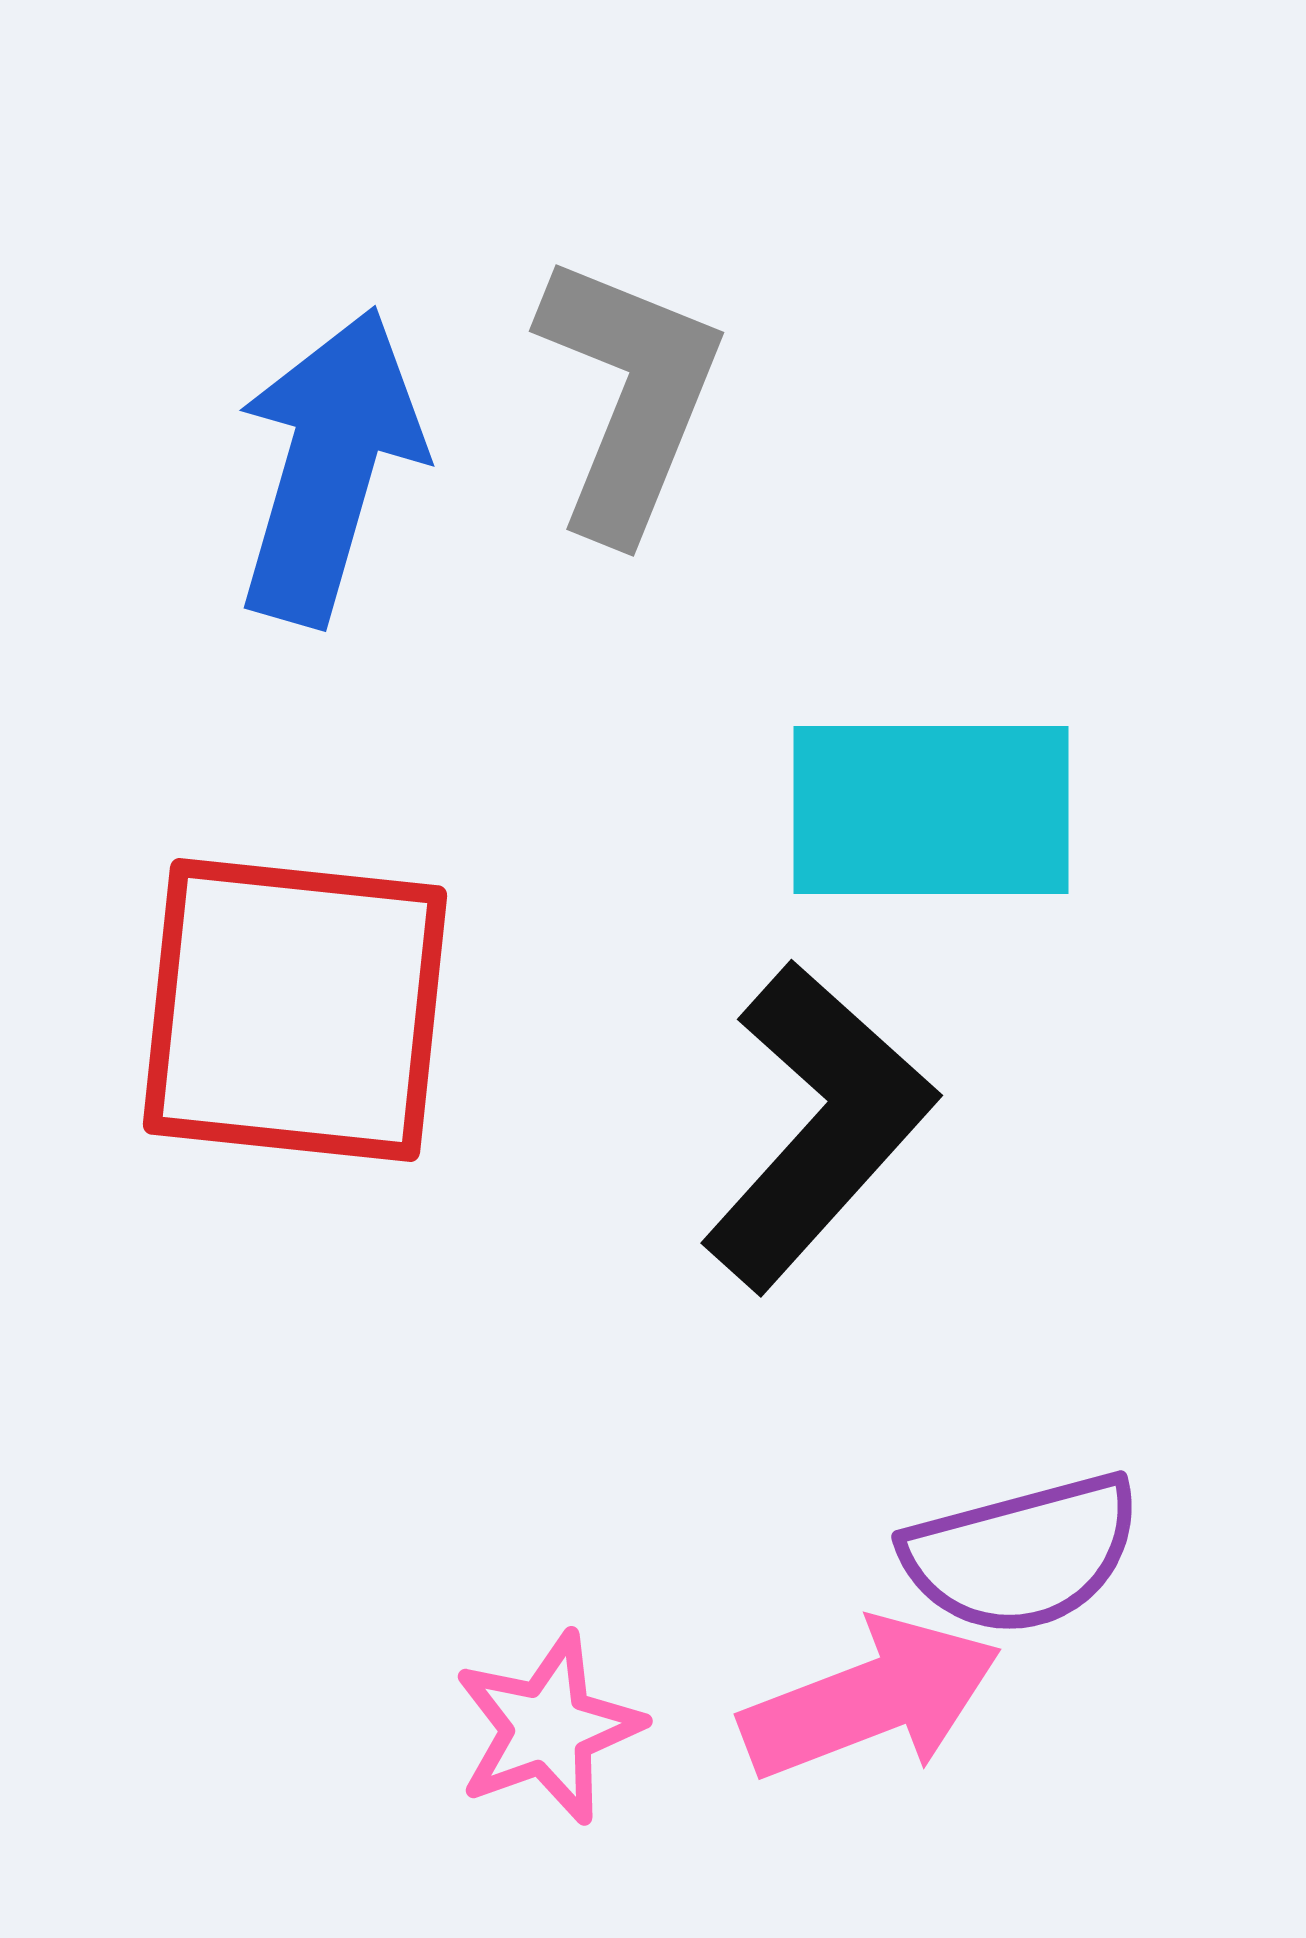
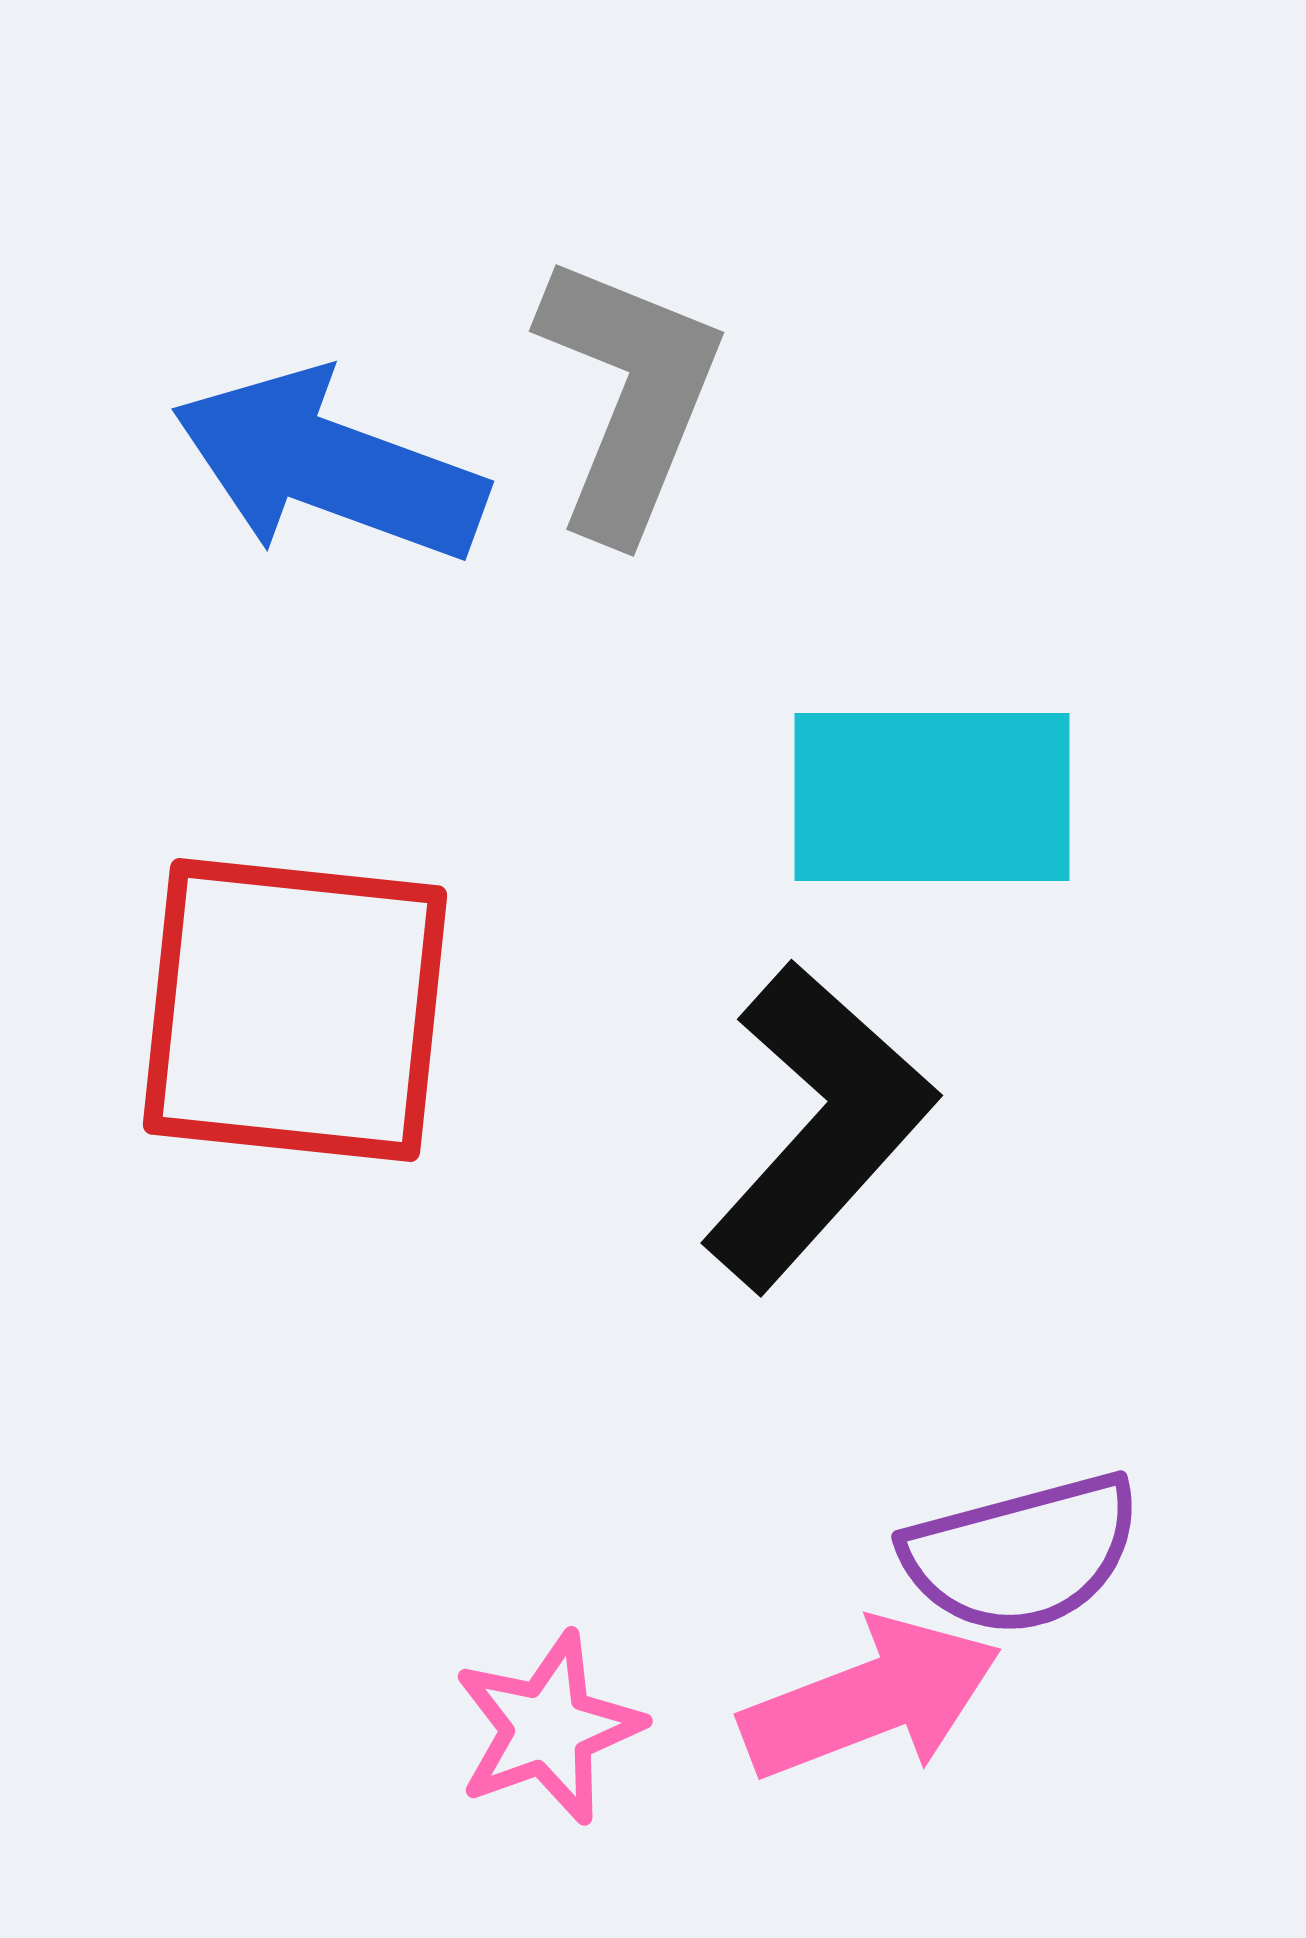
blue arrow: rotated 86 degrees counterclockwise
cyan rectangle: moved 1 px right, 13 px up
